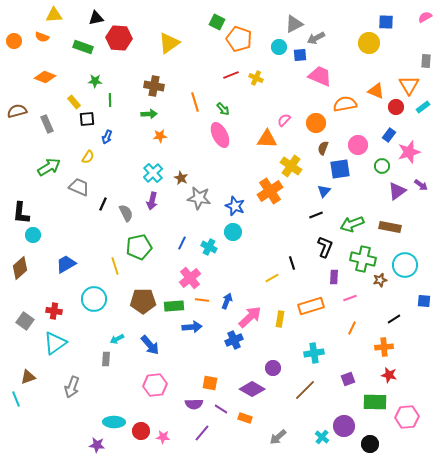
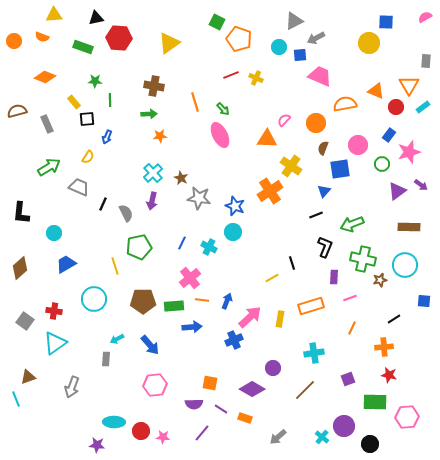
gray triangle at (294, 24): moved 3 px up
green circle at (382, 166): moved 2 px up
brown rectangle at (390, 227): moved 19 px right; rotated 10 degrees counterclockwise
cyan circle at (33, 235): moved 21 px right, 2 px up
